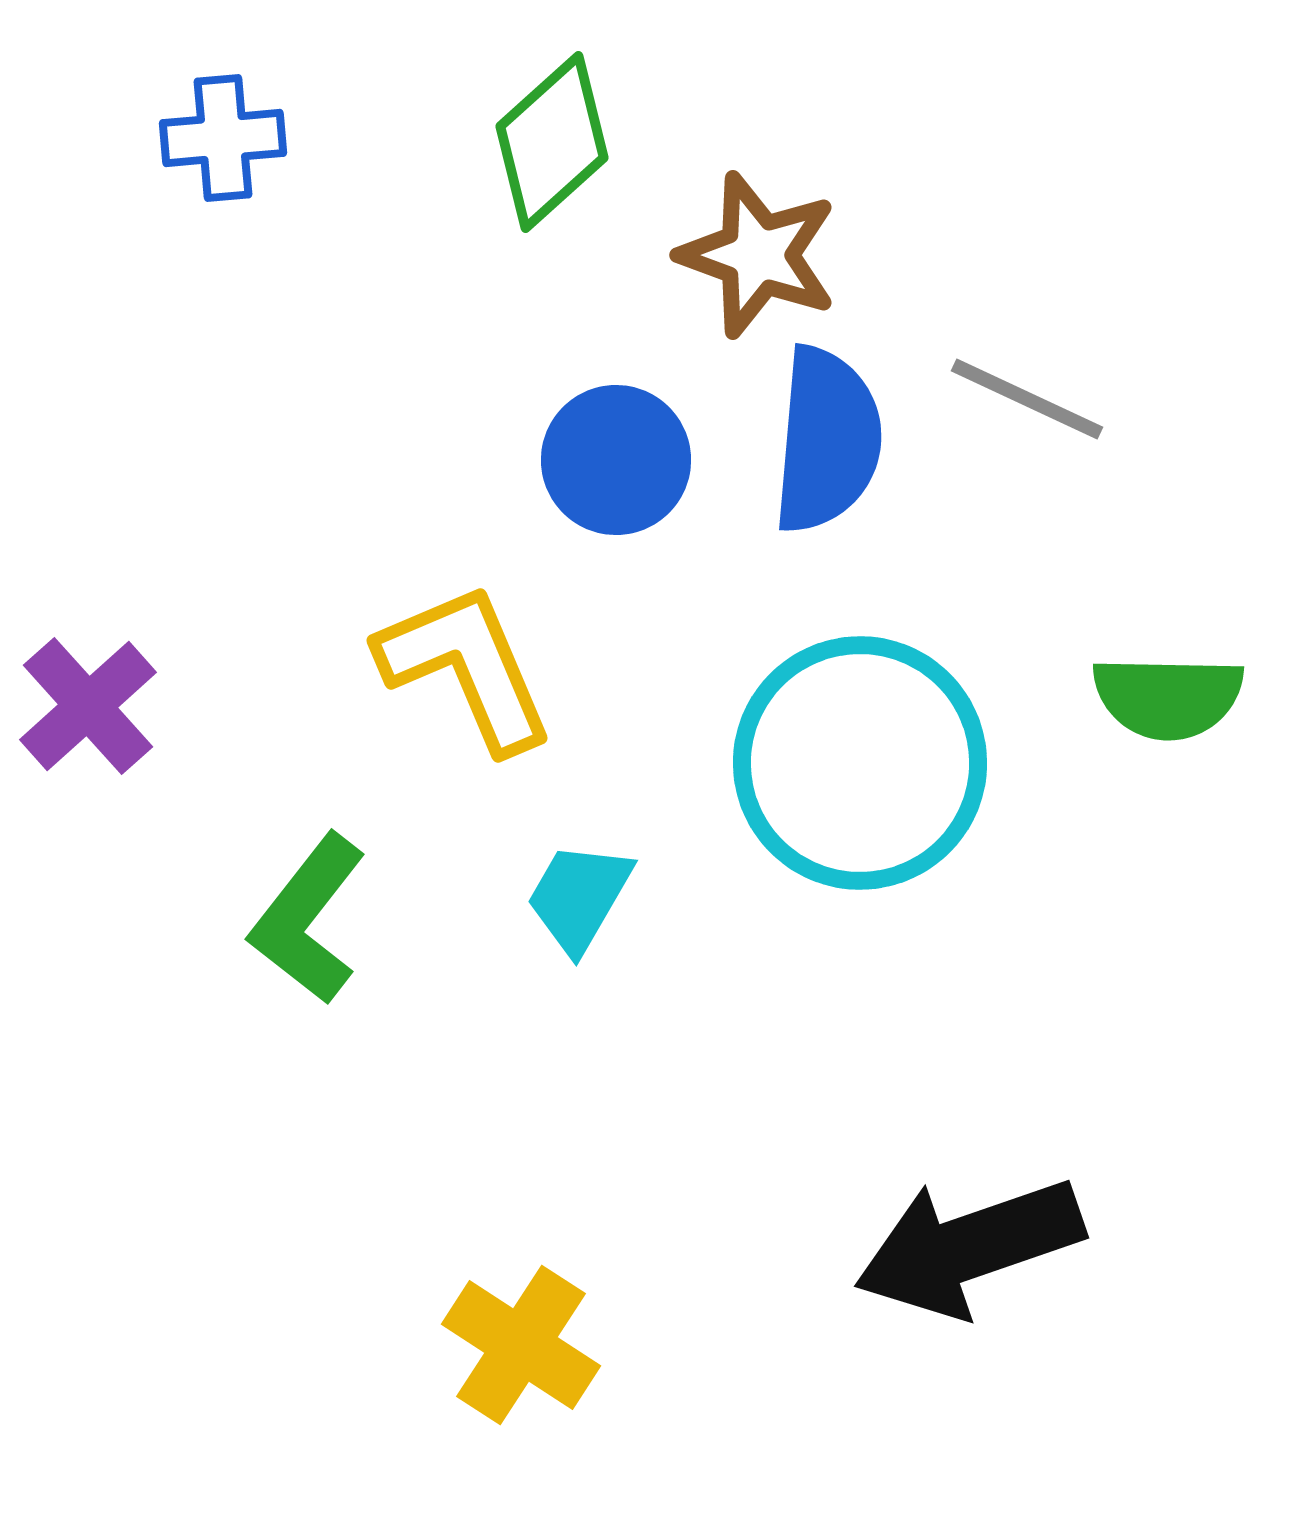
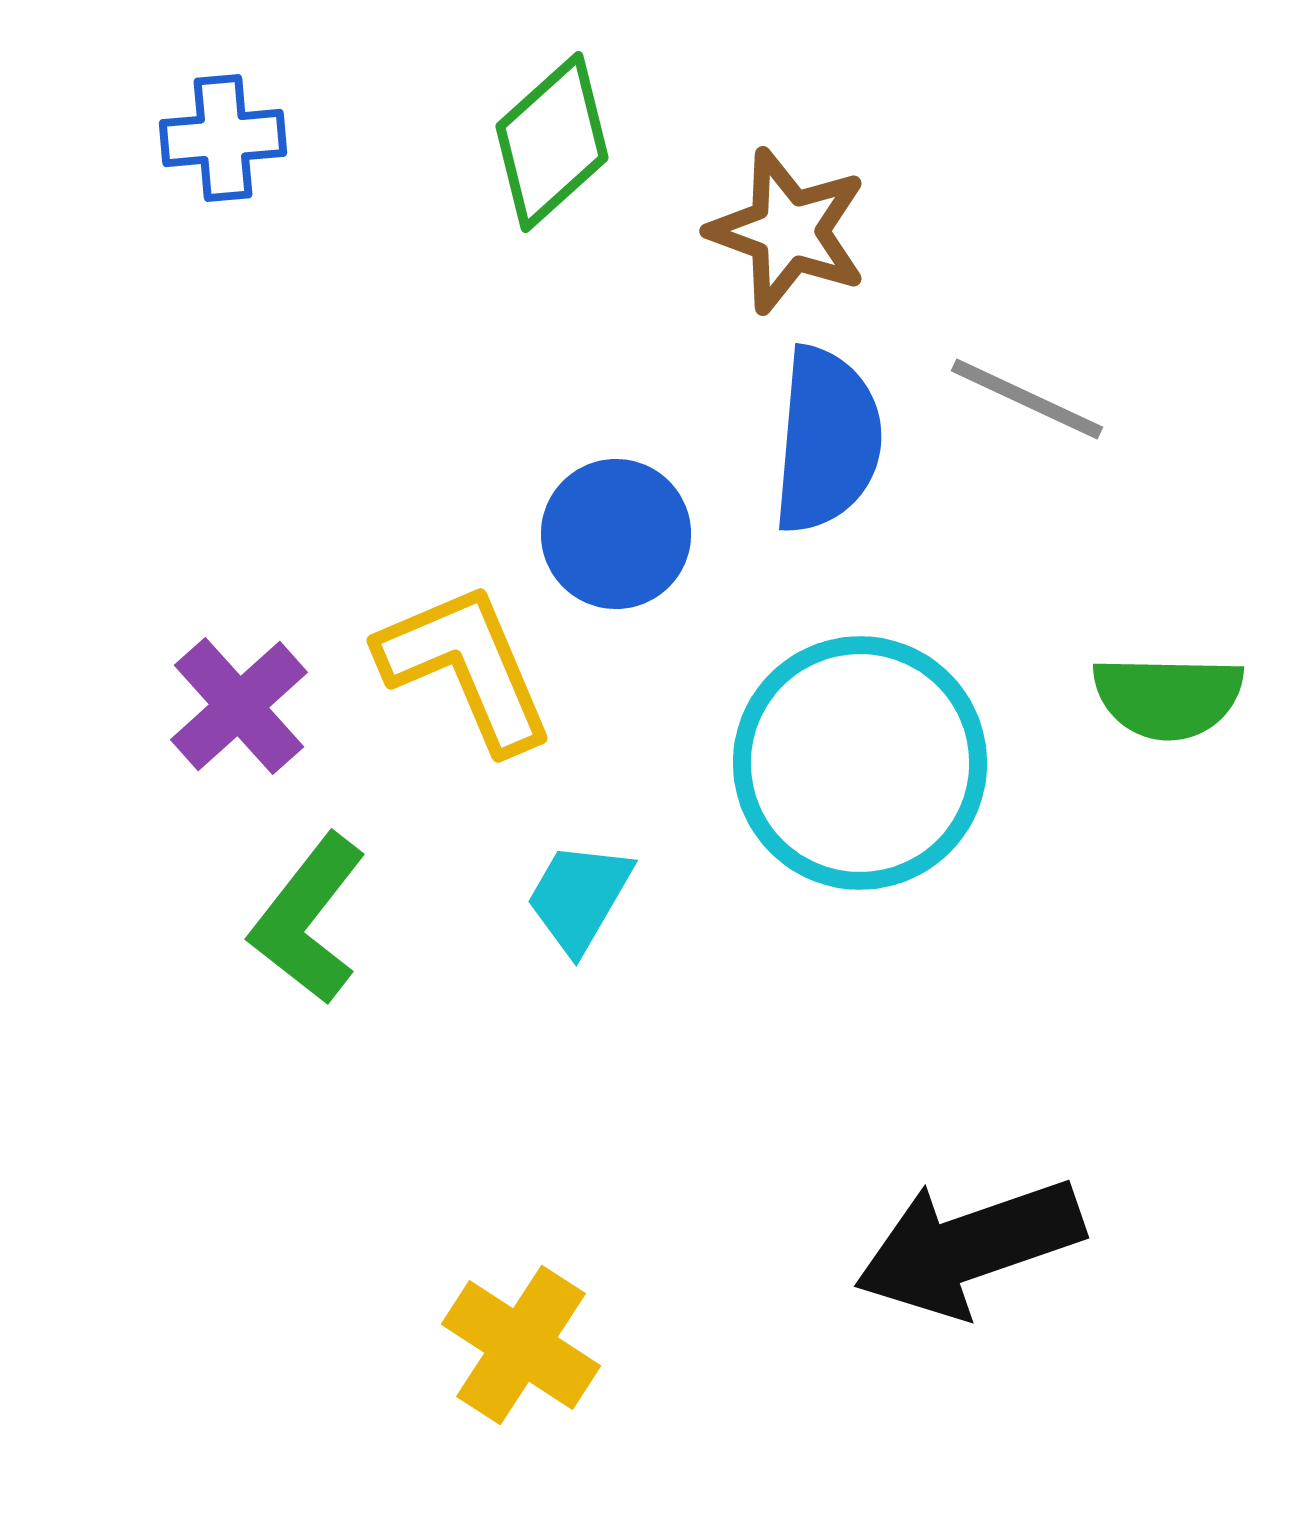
brown star: moved 30 px right, 24 px up
blue circle: moved 74 px down
purple cross: moved 151 px right
